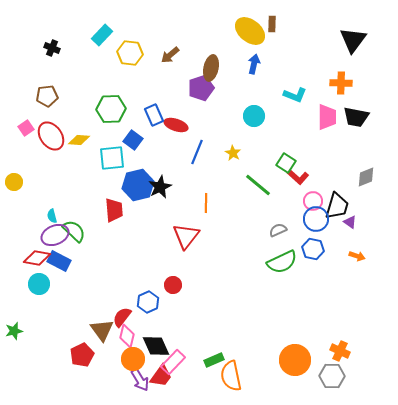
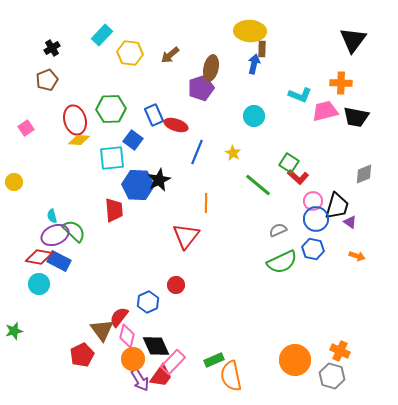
brown rectangle at (272, 24): moved 10 px left, 25 px down
yellow ellipse at (250, 31): rotated 36 degrees counterclockwise
black cross at (52, 48): rotated 35 degrees clockwise
cyan L-shape at (295, 95): moved 5 px right
brown pentagon at (47, 96): moved 16 px up; rotated 15 degrees counterclockwise
pink trapezoid at (327, 117): moved 2 px left, 6 px up; rotated 104 degrees counterclockwise
red ellipse at (51, 136): moved 24 px right, 16 px up; rotated 20 degrees clockwise
green square at (286, 163): moved 3 px right
gray diamond at (366, 177): moved 2 px left, 3 px up
blue hexagon at (138, 185): rotated 16 degrees clockwise
black star at (160, 187): moved 1 px left, 7 px up
red diamond at (37, 258): moved 2 px right, 1 px up
red circle at (173, 285): moved 3 px right
red semicircle at (122, 317): moved 3 px left
gray hexagon at (332, 376): rotated 15 degrees clockwise
